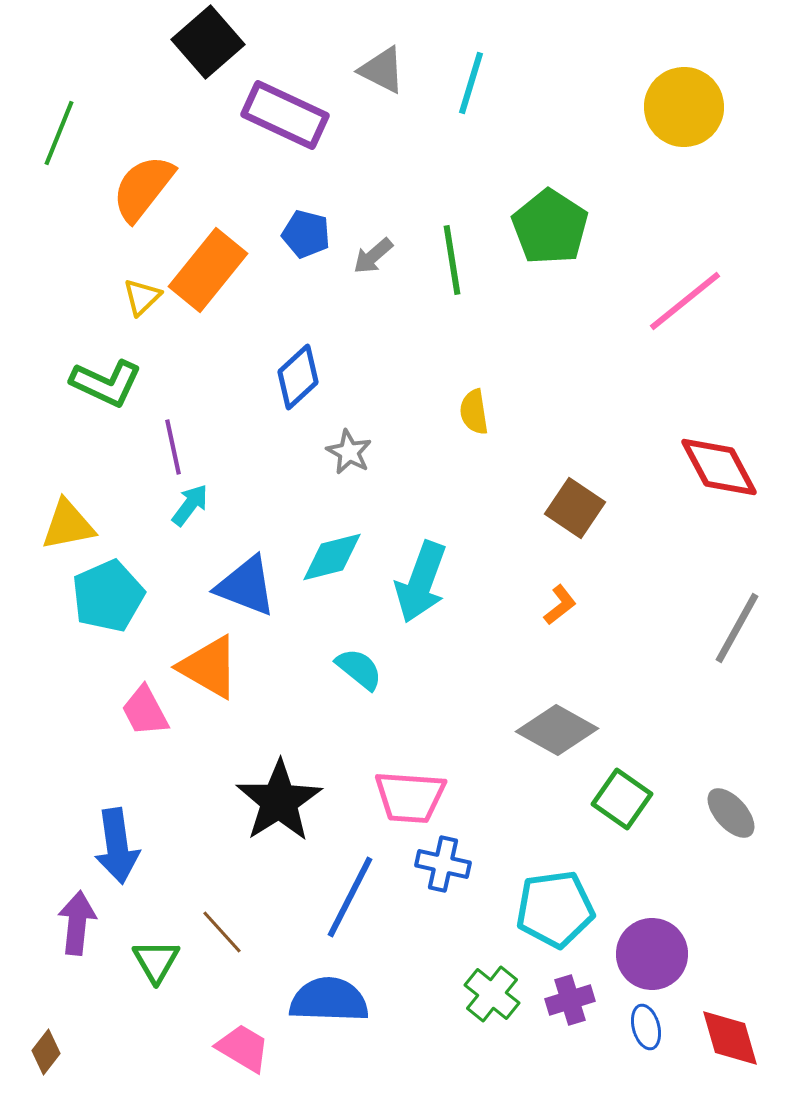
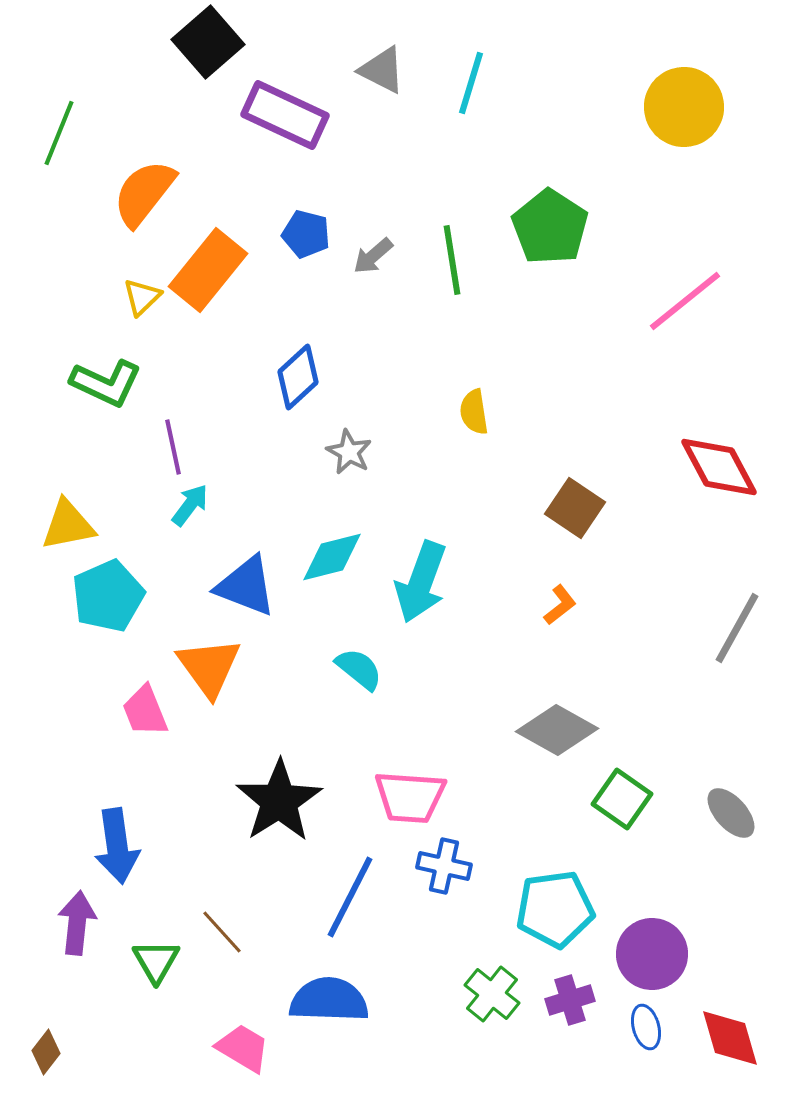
orange semicircle at (143, 188): moved 1 px right, 5 px down
orange triangle at (209, 667): rotated 24 degrees clockwise
pink trapezoid at (145, 711): rotated 6 degrees clockwise
blue cross at (443, 864): moved 1 px right, 2 px down
